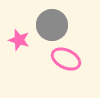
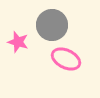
pink star: moved 1 px left, 2 px down
